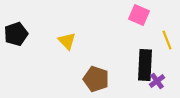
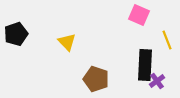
yellow triangle: moved 1 px down
